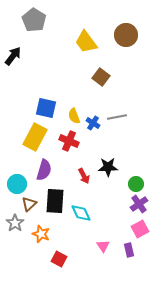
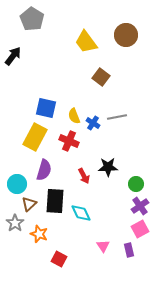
gray pentagon: moved 2 px left, 1 px up
purple cross: moved 1 px right, 2 px down
orange star: moved 2 px left
